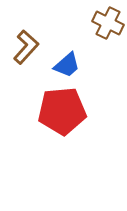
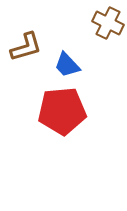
brown L-shape: rotated 32 degrees clockwise
blue trapezoid: rotated 88 degrees clockwise
